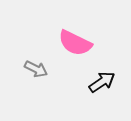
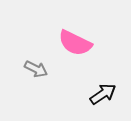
black arrow: moved 1 px right, 12 px down
